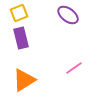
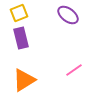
pink line: moved 2 px down
